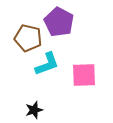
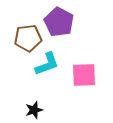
brown pentagon: rotated 20 degrees counterclockwise
